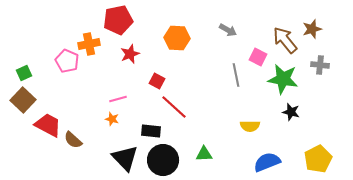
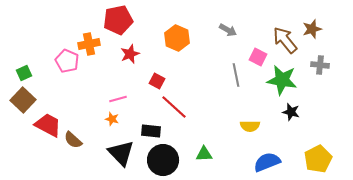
orange hexagon: rotated 20 degrees clockwise
green star: moved 1 px left, 1 px down
black triangle: moved 4 px left, 5 px up
